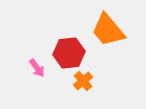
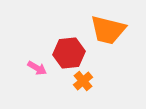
orange trapezoid: rotated 36 degrees counterclockwise
pink arrow: rotated 24 degrees counterclockwise
